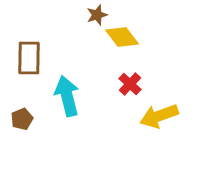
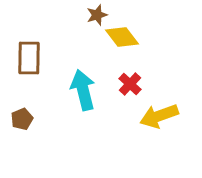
cyan arrow: moved 16 px right, 6 px up
